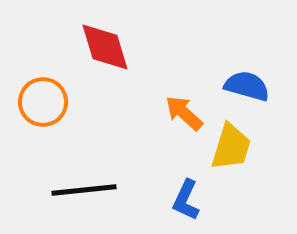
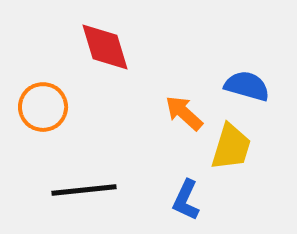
orange circle: moved 5 px down
